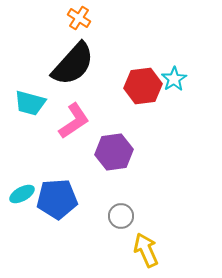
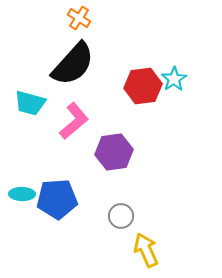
pink L-shape: rotated 6 degrees counterclockwise
cyan ellipse: rotated 30 degrees clockwise
